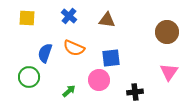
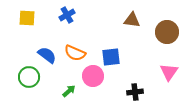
blue cross: moved 2 px left, 1 px up; rotated 21 degrees clockwise
brown triangle: moved 25 px right
orange semicircle: moved 1 px right, 5 px down
blue semicircle: moved 2 px right, 2 px down; rotated 108 degrees clockwise
blue square: moved 1 px up
pink circle: moved 6 px left, 4 px up
